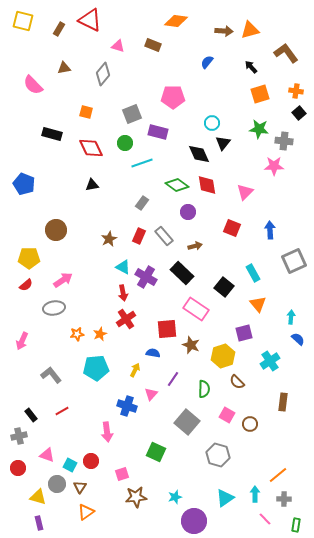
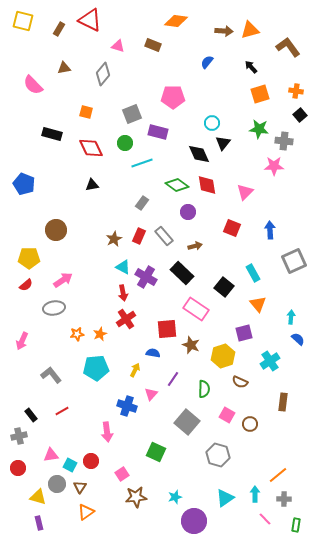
brown L-shape at (286, 53): moved 2 px right, 6 px up
black square at (299, 113): moved 1 px right, 2 px down
brown star at (109, 239): moved 5 px right
brown semicircle at (237, 382): moved 3 px right; rotated 21 degrees counterclockwise
pink triangle at (47, 455): moved 4 px right; rotated 28 degrees counterclockwise
pink square at (122, 474): rotated 16 degrees counterclockwise
